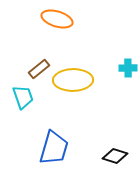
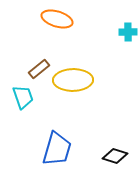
cyan cross: moved 36 px up
blue trapezoid: moved 3 px right, 1 px down
